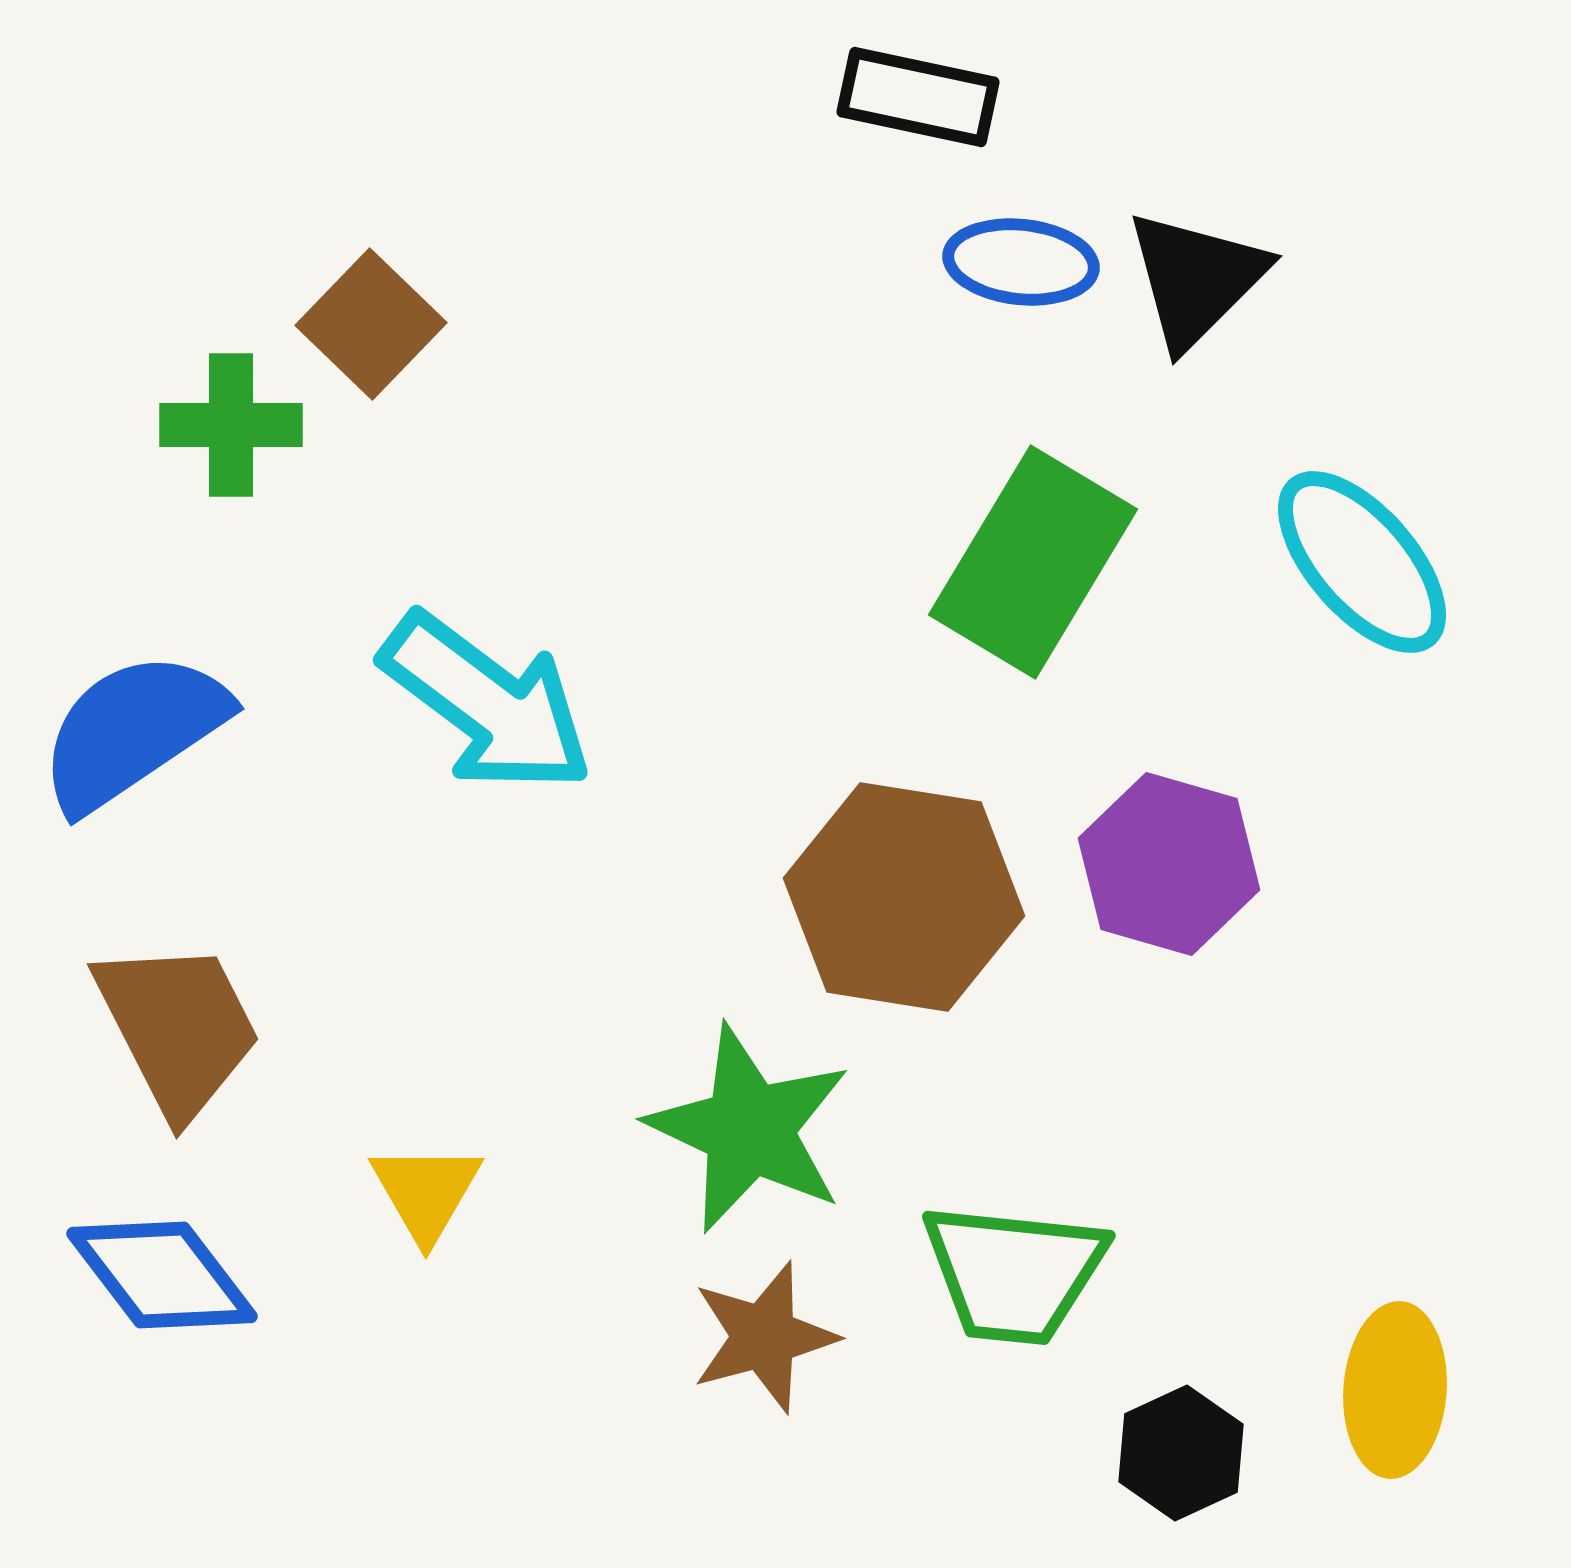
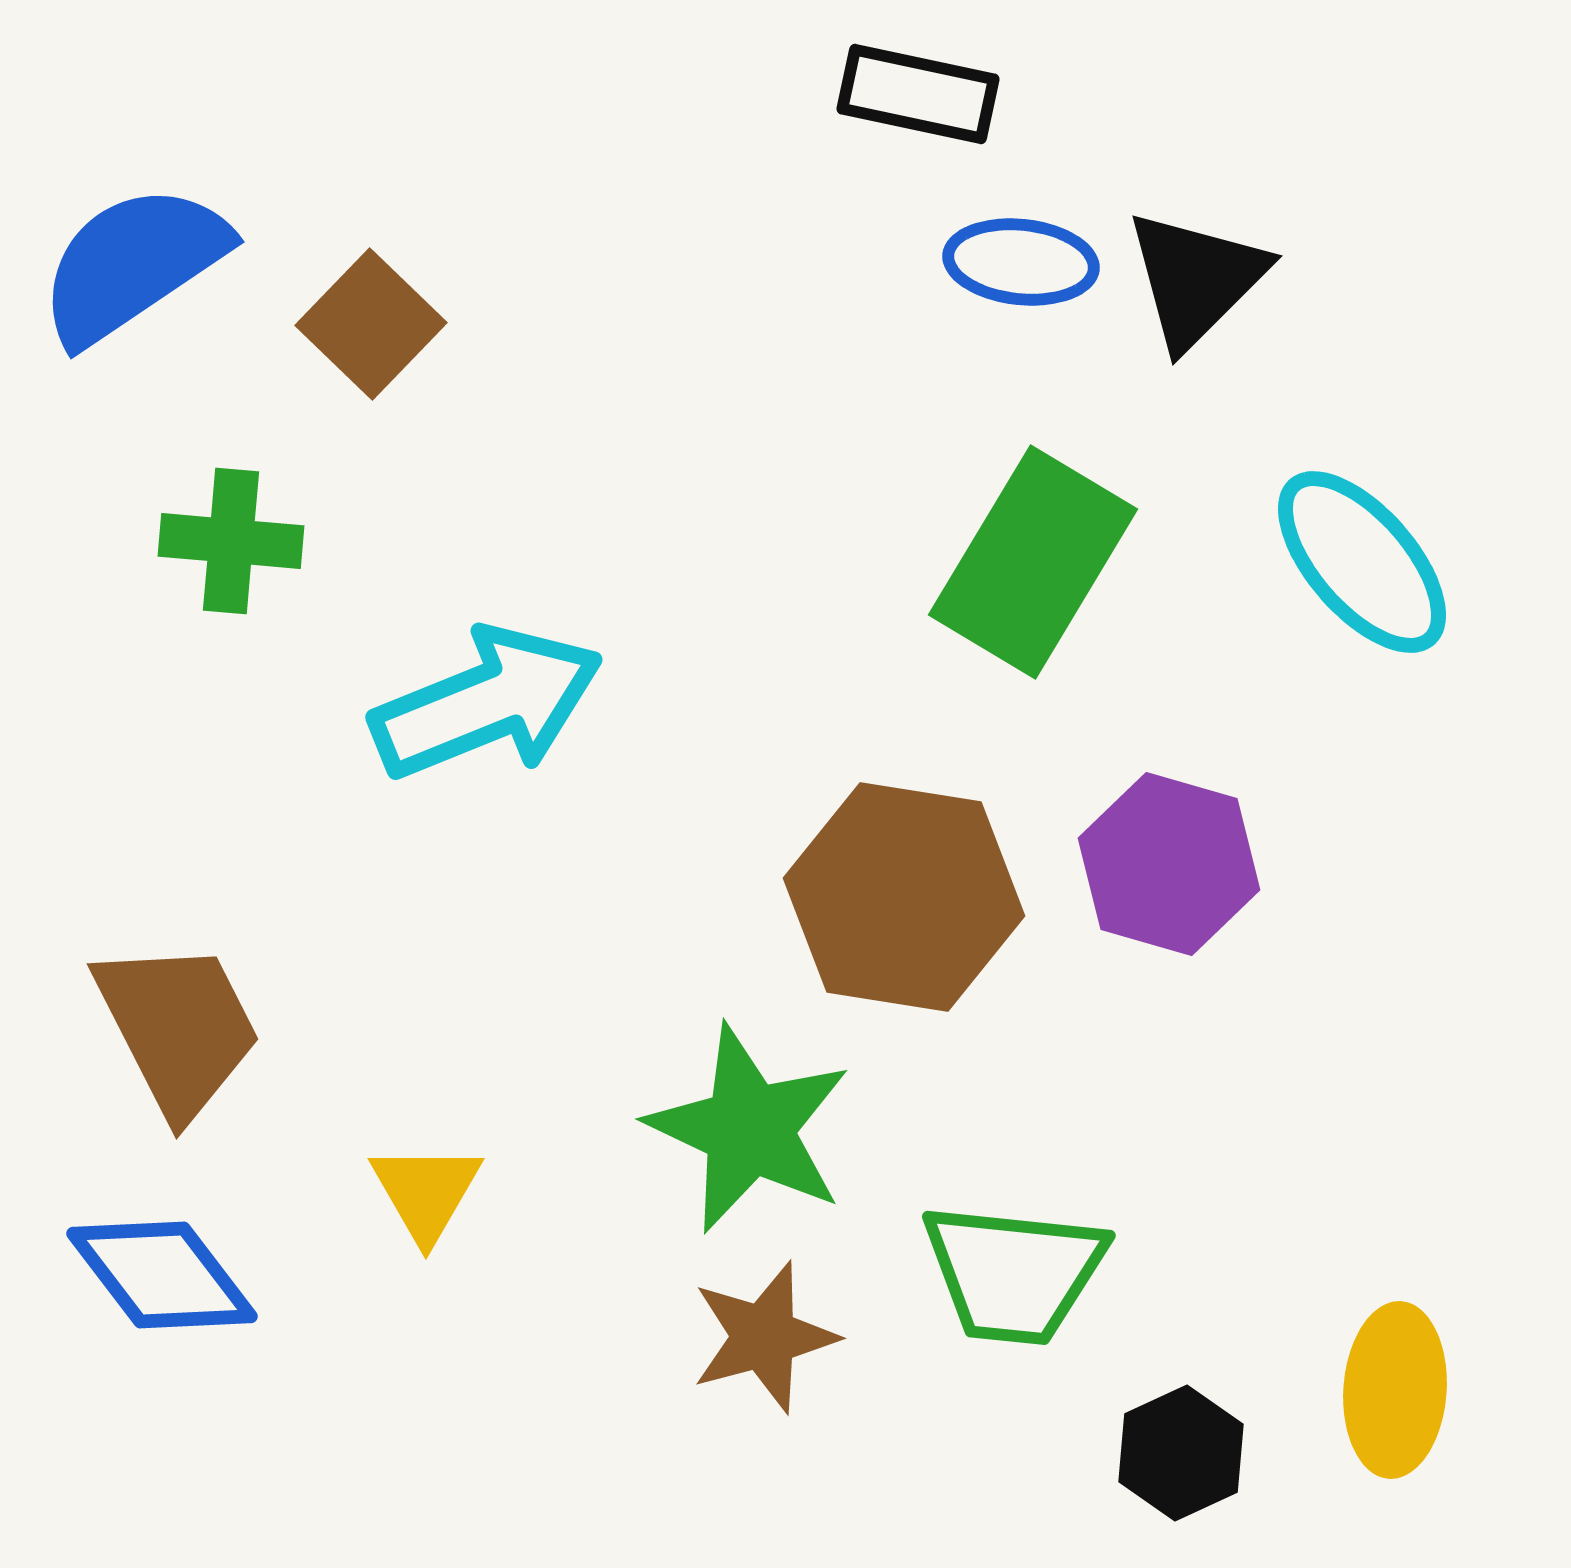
black rectangle: moved 3 px up
green cross: moved 116 px down; rotated 5 degrees clockwise
cyan arrow: rotated 59 degrees counterclockwise
blue semicircle: moved 467 px up
